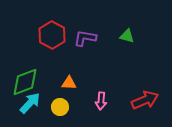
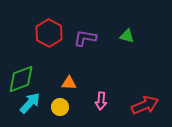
red hexagon: moved 3 px left, 2 px up
green diamond: moved 4 px left, 3 px up
red arrow: moved 5 px down
